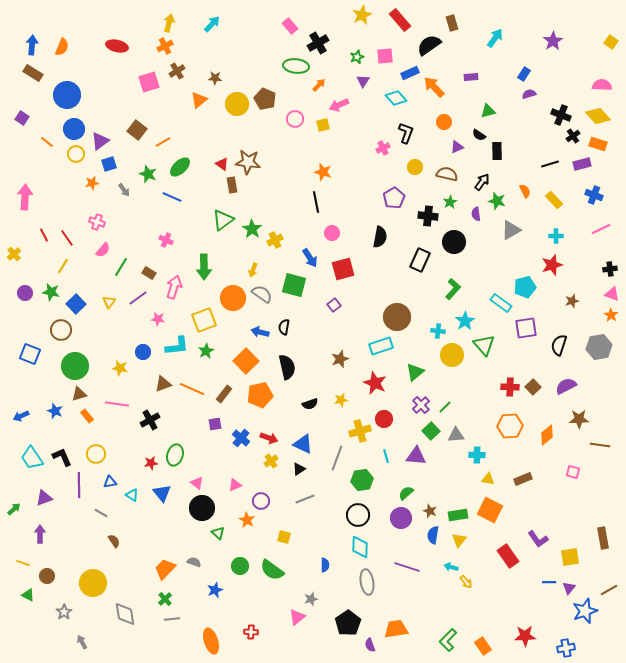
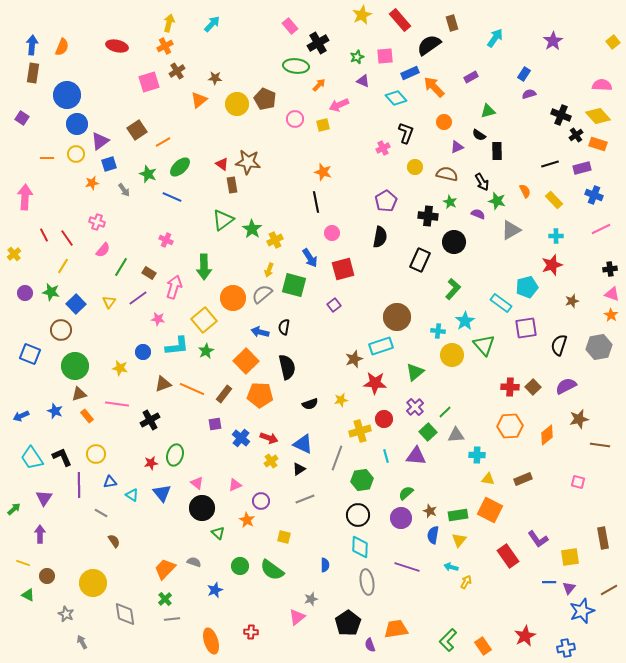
yellow square at (611, 42): moved 2 px right; rotated 16 degrees clockwise
brown rectangle at (33, 73): rotated 66 degrees clockwise
purple rectangle at (471, 77): rotated 24 degrees counterclockwise
purple triangle at (363, 81): rotated 40 degrees counterclockwise
blue circle at (74, 129): moved 3 px right, 5 px up
brown square at (137, 130): rotated 18 degrees clockwise
black cross at (573, 136): moved 3 px right, 1 px up
orange line at (47, 142): moved 16 px down; rotated 40 degrees counterclockwise
purple rectangle at (582, 164): moved 4 px down
black arrow at (482, 182): rotated 114 degrees clockwise
purple pentagon at (394, 198): moved 8 px left, 3 px down
green star at (450, 202): rotated 16 degrees counterclockwise
purple semicircle at (476, 214): moved 2 px right; rotated 120 degrees clockwise
yellow arrow at (253, 270): moved 16 px right
cyan pentagon at (525, 287): moved 2 px right
gray semicircle at (262, 294): rotated 75 degrees counterclockwise
yellow square at (204, 320): rotated 20 degrees counterclockwise
brown star at (340, 359): moved 14 px right
red star at (375, 383): rotated 20 degrees counterclockwise
orange pentagon at (260, 395): rotated 15 degrees clockwise
purple cross at (421, 405): moved 6 px left, 2 px down
green line at (445, 407): moved 5 px down
brown star at (579, 419): rotated 12 degrees counterclockwise
green square at (431, 431): moved 3 px left, 1 px down
pink square at (573, 472): moved 5 px right, 10 px down
purple triangle at (44, 498): rotated 36 degrees counterclockwise
yellow arrow at (466, 582): rotated 112 degrees counterclockwise
blue star at (585, 611): moved 3 px left
gray star at (64, 612): moved 2 px right, 2 px down; rotated 14 degrees counterclockwise
red star at (525, 636): rotated 25 degrees counterclockwise
